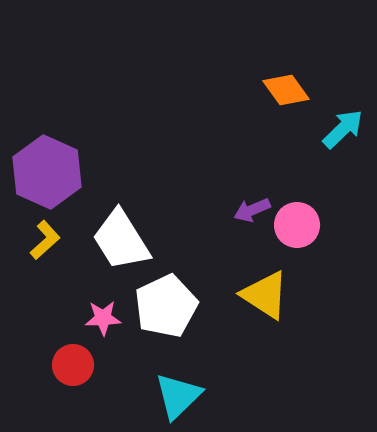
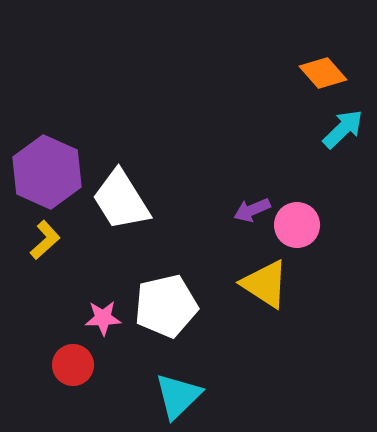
orange diamond: moved 37 px right, 17 px up; rotated 6 degrees counterclockwise
white trapezoid: moved 40 px up
yellow triangle: moved 11 px up
white pentagon: rotated 12 degrees clockwise
